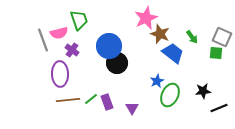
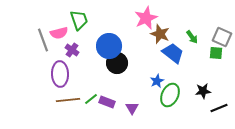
purple rectangle: rotated 49 degrees counterclockwise
